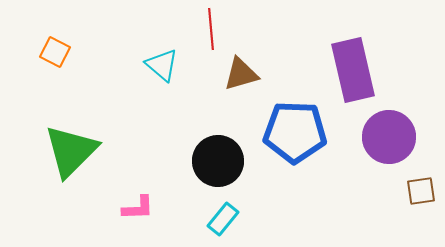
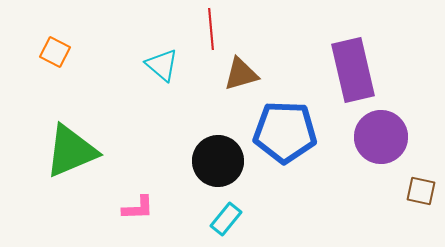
blue pentagon: moved 10 px left
purple circle: moved 8 px left
green triangle: rotated 22 degrees clockwise
brown square: rotated 20 degrees clockwise
cyan rectangle: moved 3 px right
